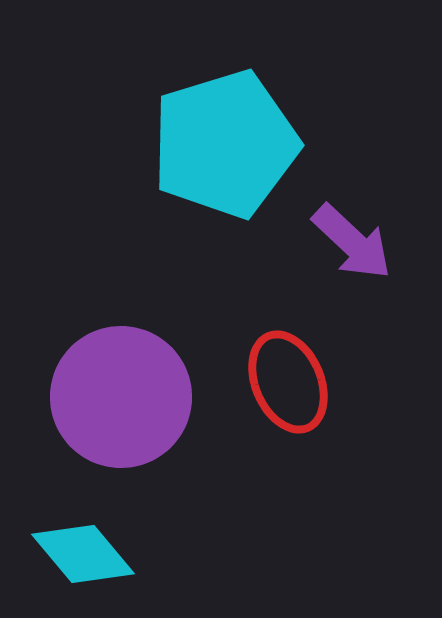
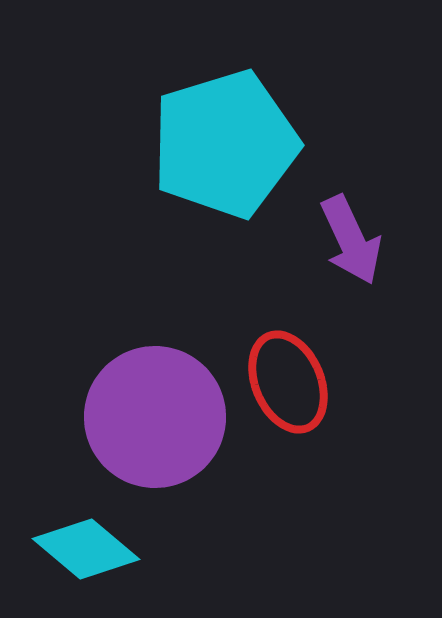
purple arrow: moved 1 px left, 2 px up; rotated 22 degrees clockwise
purple circle: moved 34 px right, 20 px down
cyan diamond: moved 3 px right, 5 px up; rotated 10 degrees counterclockwise
